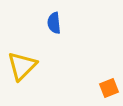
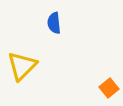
orange square: rotated 18 degrees counterclockwise
